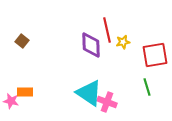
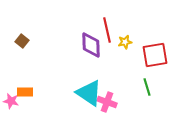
yellow star: moved 2 px right
